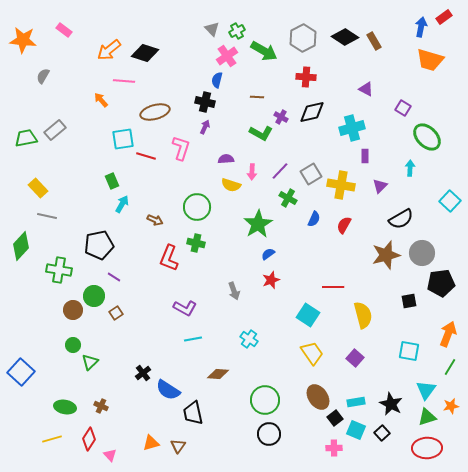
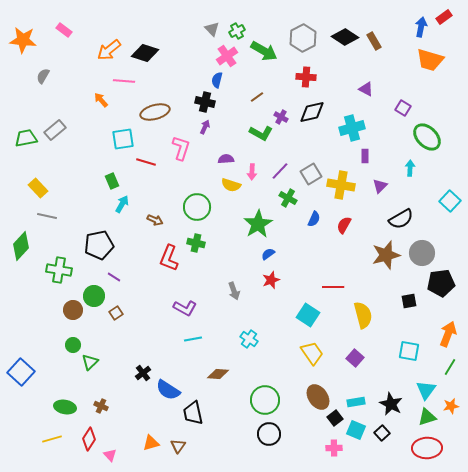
brown line at (257, 97): rotated 40 degrees counterclockwise
red line at (146, 156): moved 6 px down
